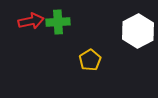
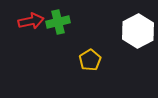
green cross: rotated 10 degrees counterclockwise
